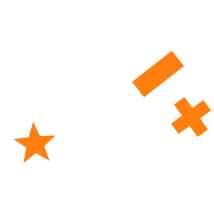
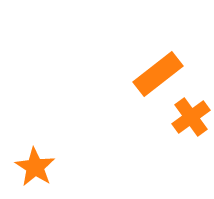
orange star: moved 23 px down
